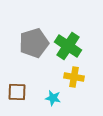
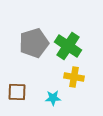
cyan star: rotated 14 degrees counterclockwise
